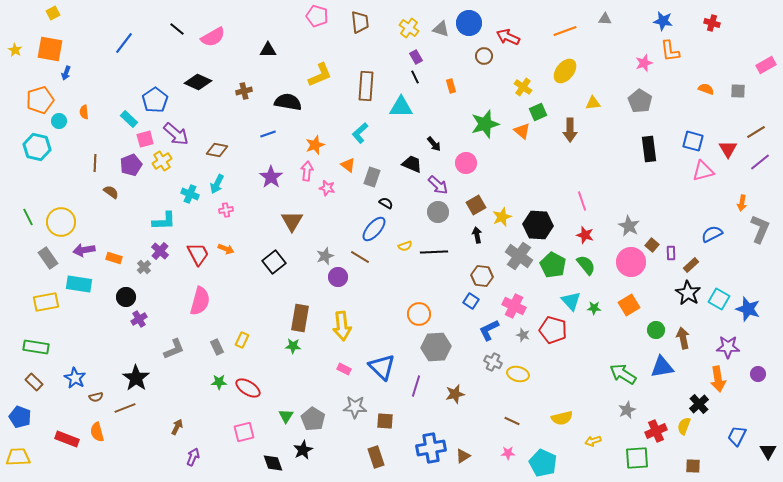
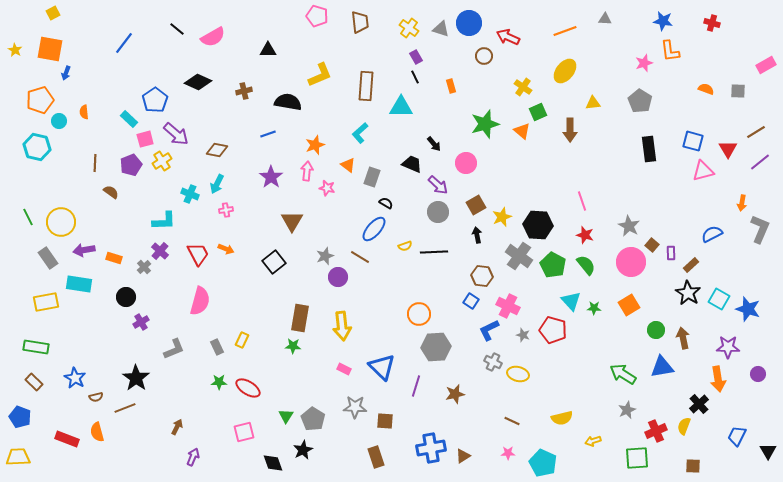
pink cross at (514, 306): moved 6 px left
purple cross at (139, 319): moved 2 px right, 3 px down
